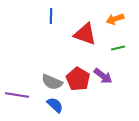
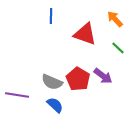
orange arrow: rotated 66 degrees clockwise
green line: rotated 56 degrees clockwise
